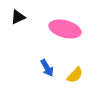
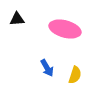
black triangle: moved 1 px left, 2 px down; rotated 21 degrees clockwise
yellow semicircle: rotated 24 degrees counterclockwise
